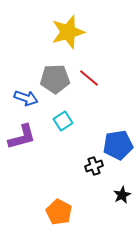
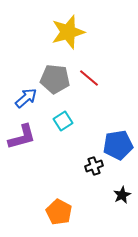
gray pentagon: rotated 8 degrees clockwise
blue arrow: rotated 60 degrees counterclockwise
